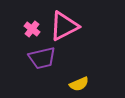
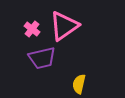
pink triangle: rotated 8 degrees counterclockwise
yellow semicircle: rotated 126 degrees clockwise
